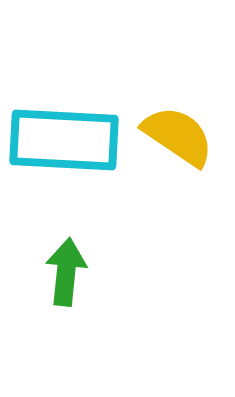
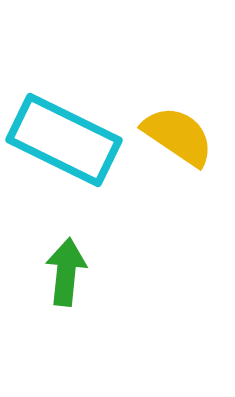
cyan rectangle: rotated 23 degrees clockwise
